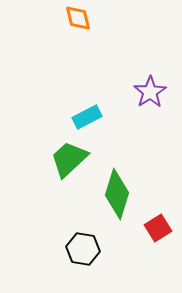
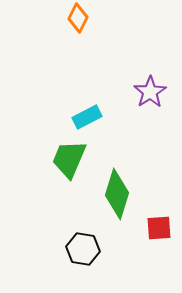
orange diamond: rotated 40 degrees clockwise
green trapezoid: rotated 24 degrees counterclockwise
red square: moved 1 px right; rotated 28 degrees clockwise
